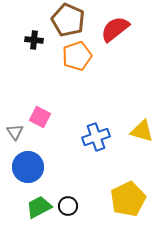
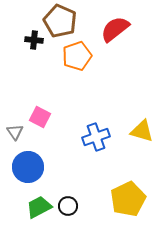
brown pentagon: moved 8 px left, 1 px down
